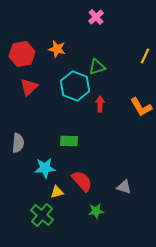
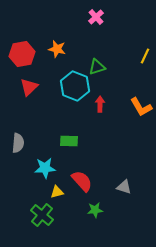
green star: moved 1 px left, 1 px up
